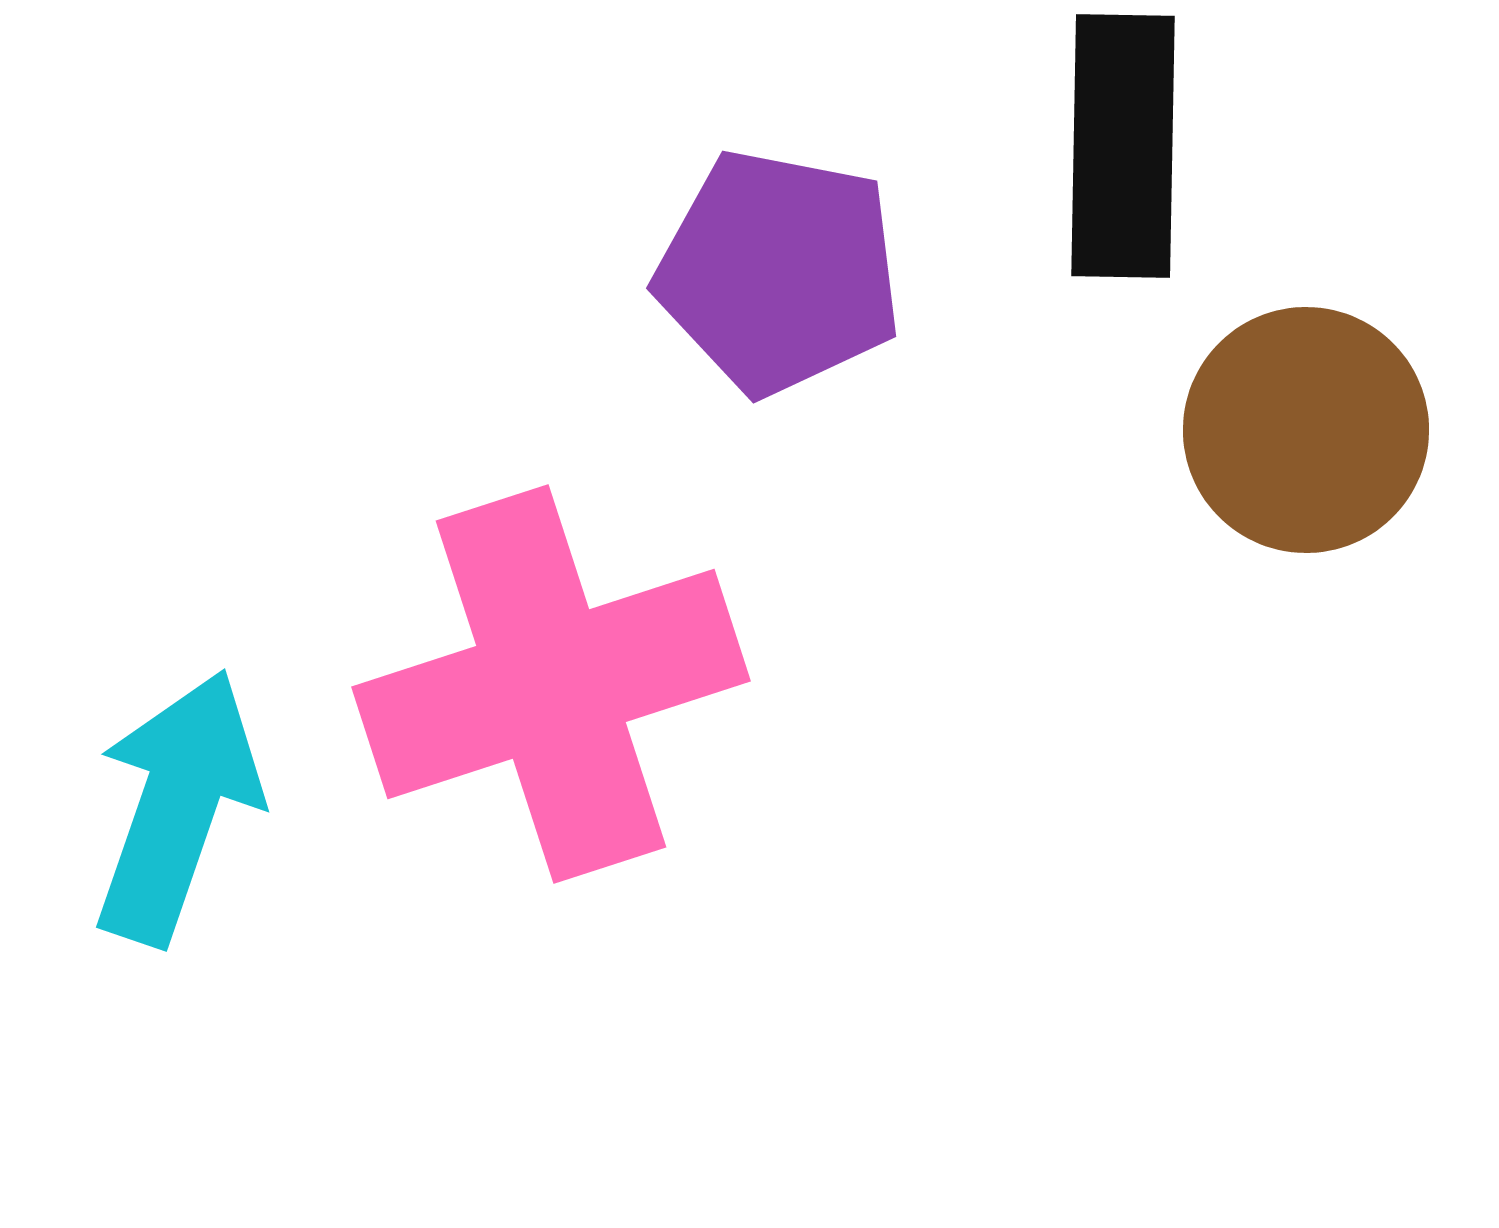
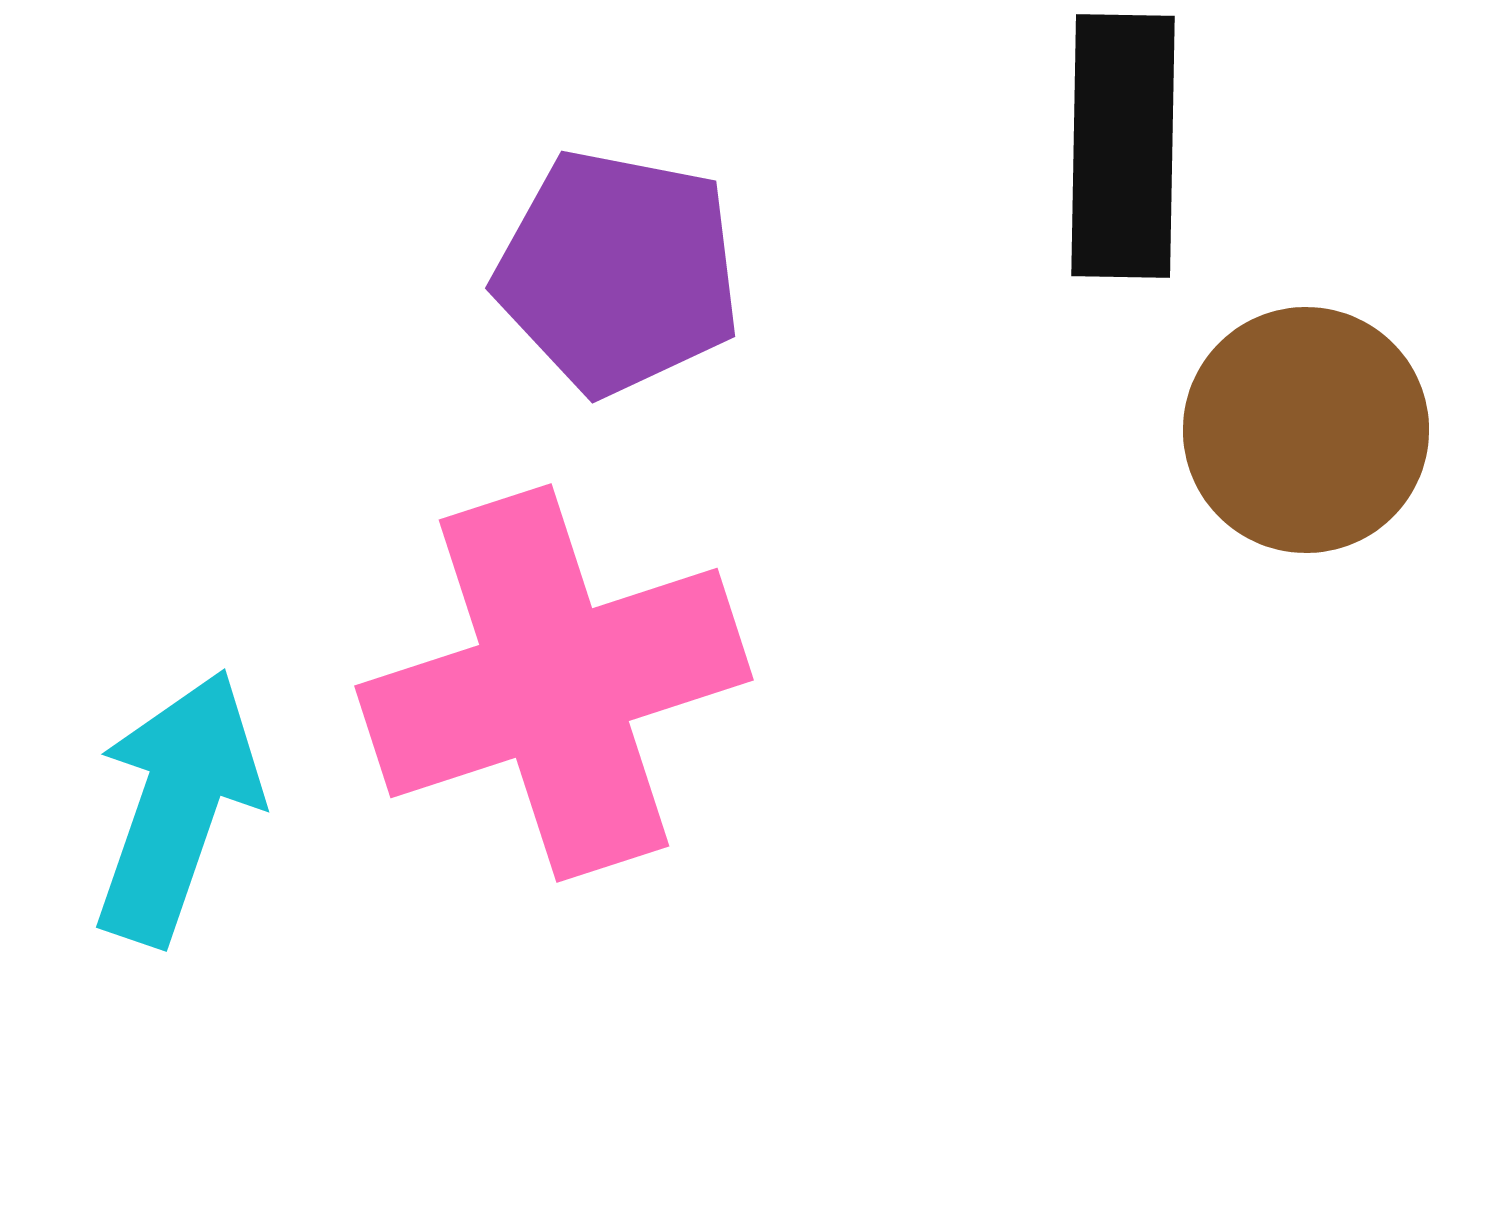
purple pentagon: moved 161 px left
pink cross: moved 3 px right, 1 px up
